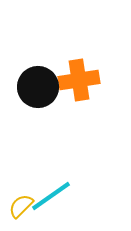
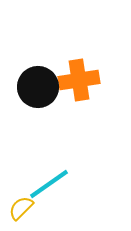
cyan line: moved 2 px left, 12 px up
yellow semicircle: moved 2 px down
